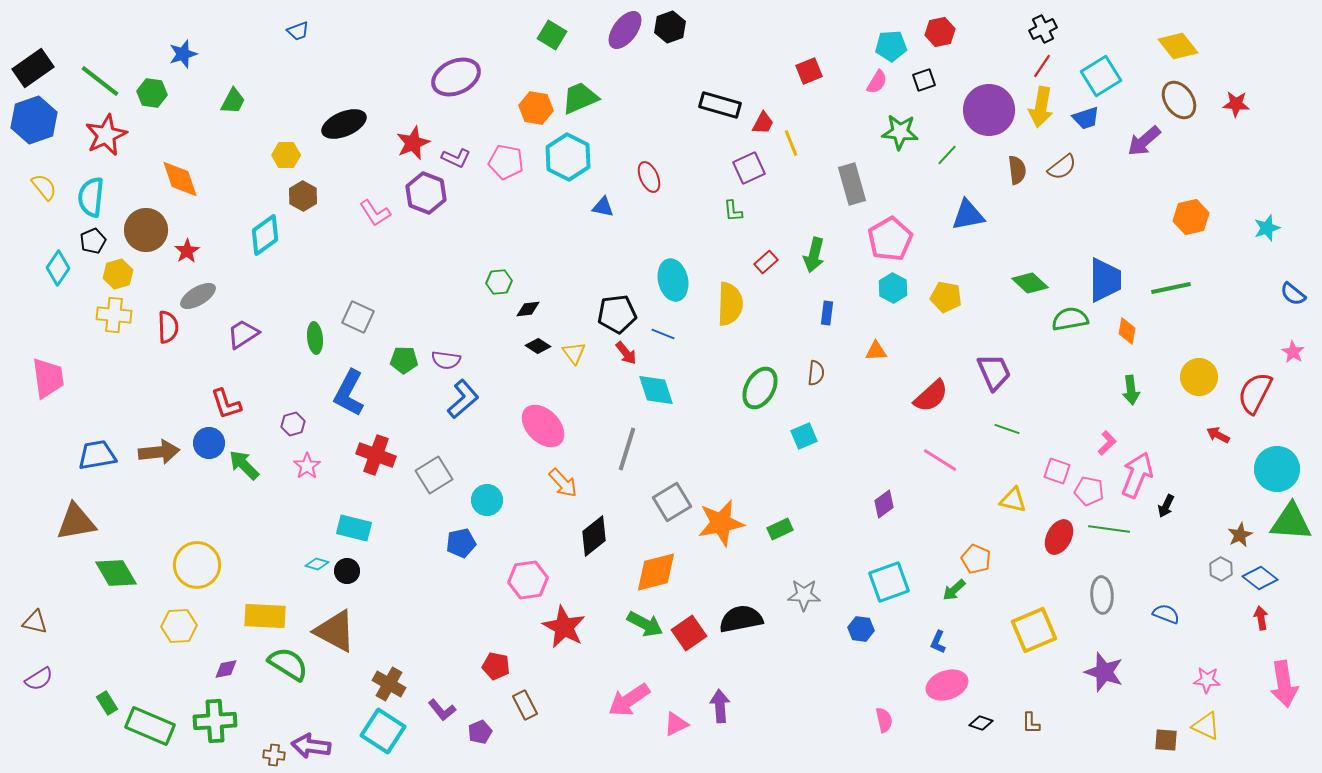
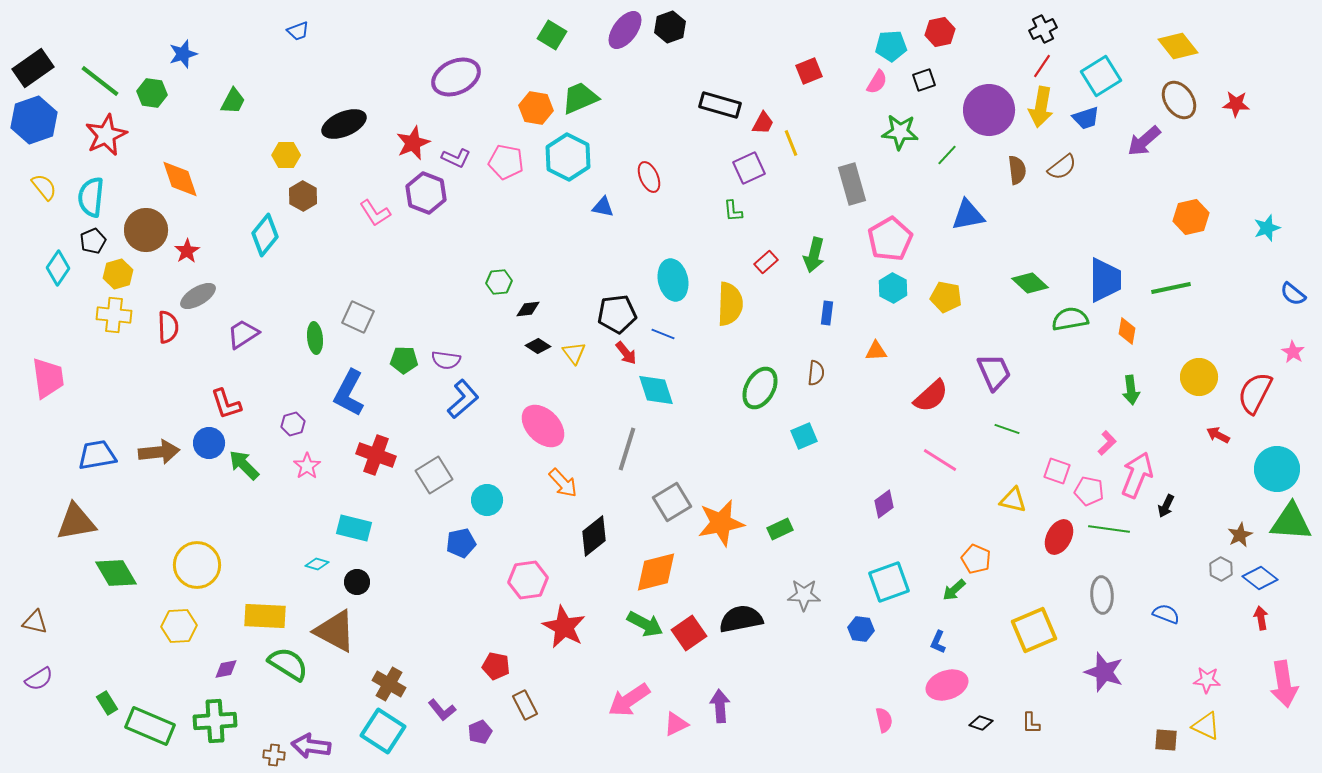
cyan diamond at (265, 235): rotated 15 degrees counterclockwise
black circle at (347, 571): moved 10 px right, 11 px down
